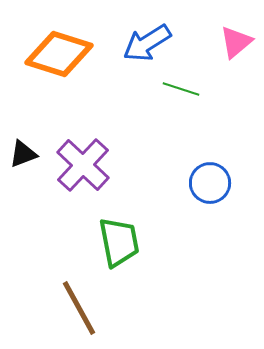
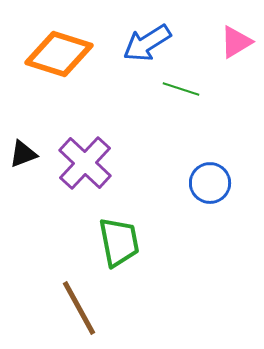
pink triangle: rotated 9 degrees clockwise
purple cross: moved 2 px right, 2 px up
